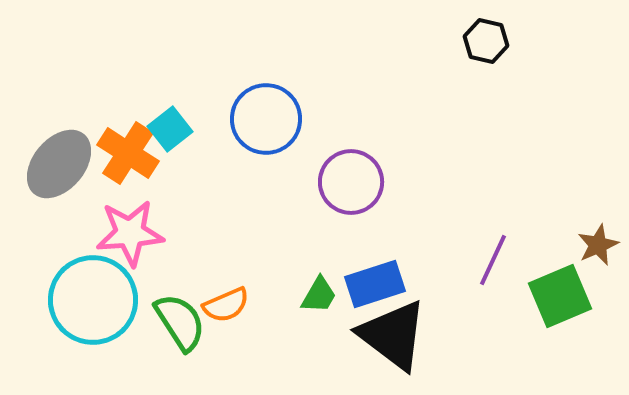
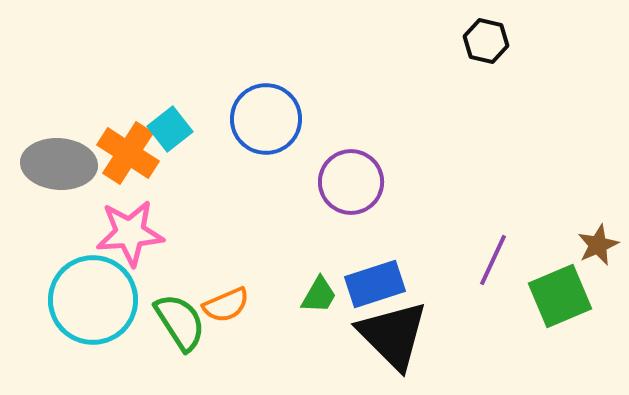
gray ellipse: rotated 54 degrees clockwise
black triangle: rotated 8 degrees clockwise
